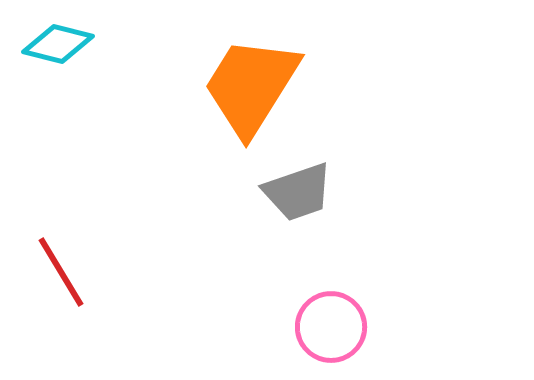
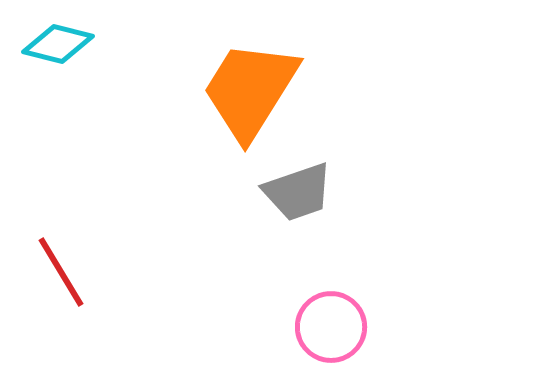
orange trapezoid: moved 1 px left, 4 px down
